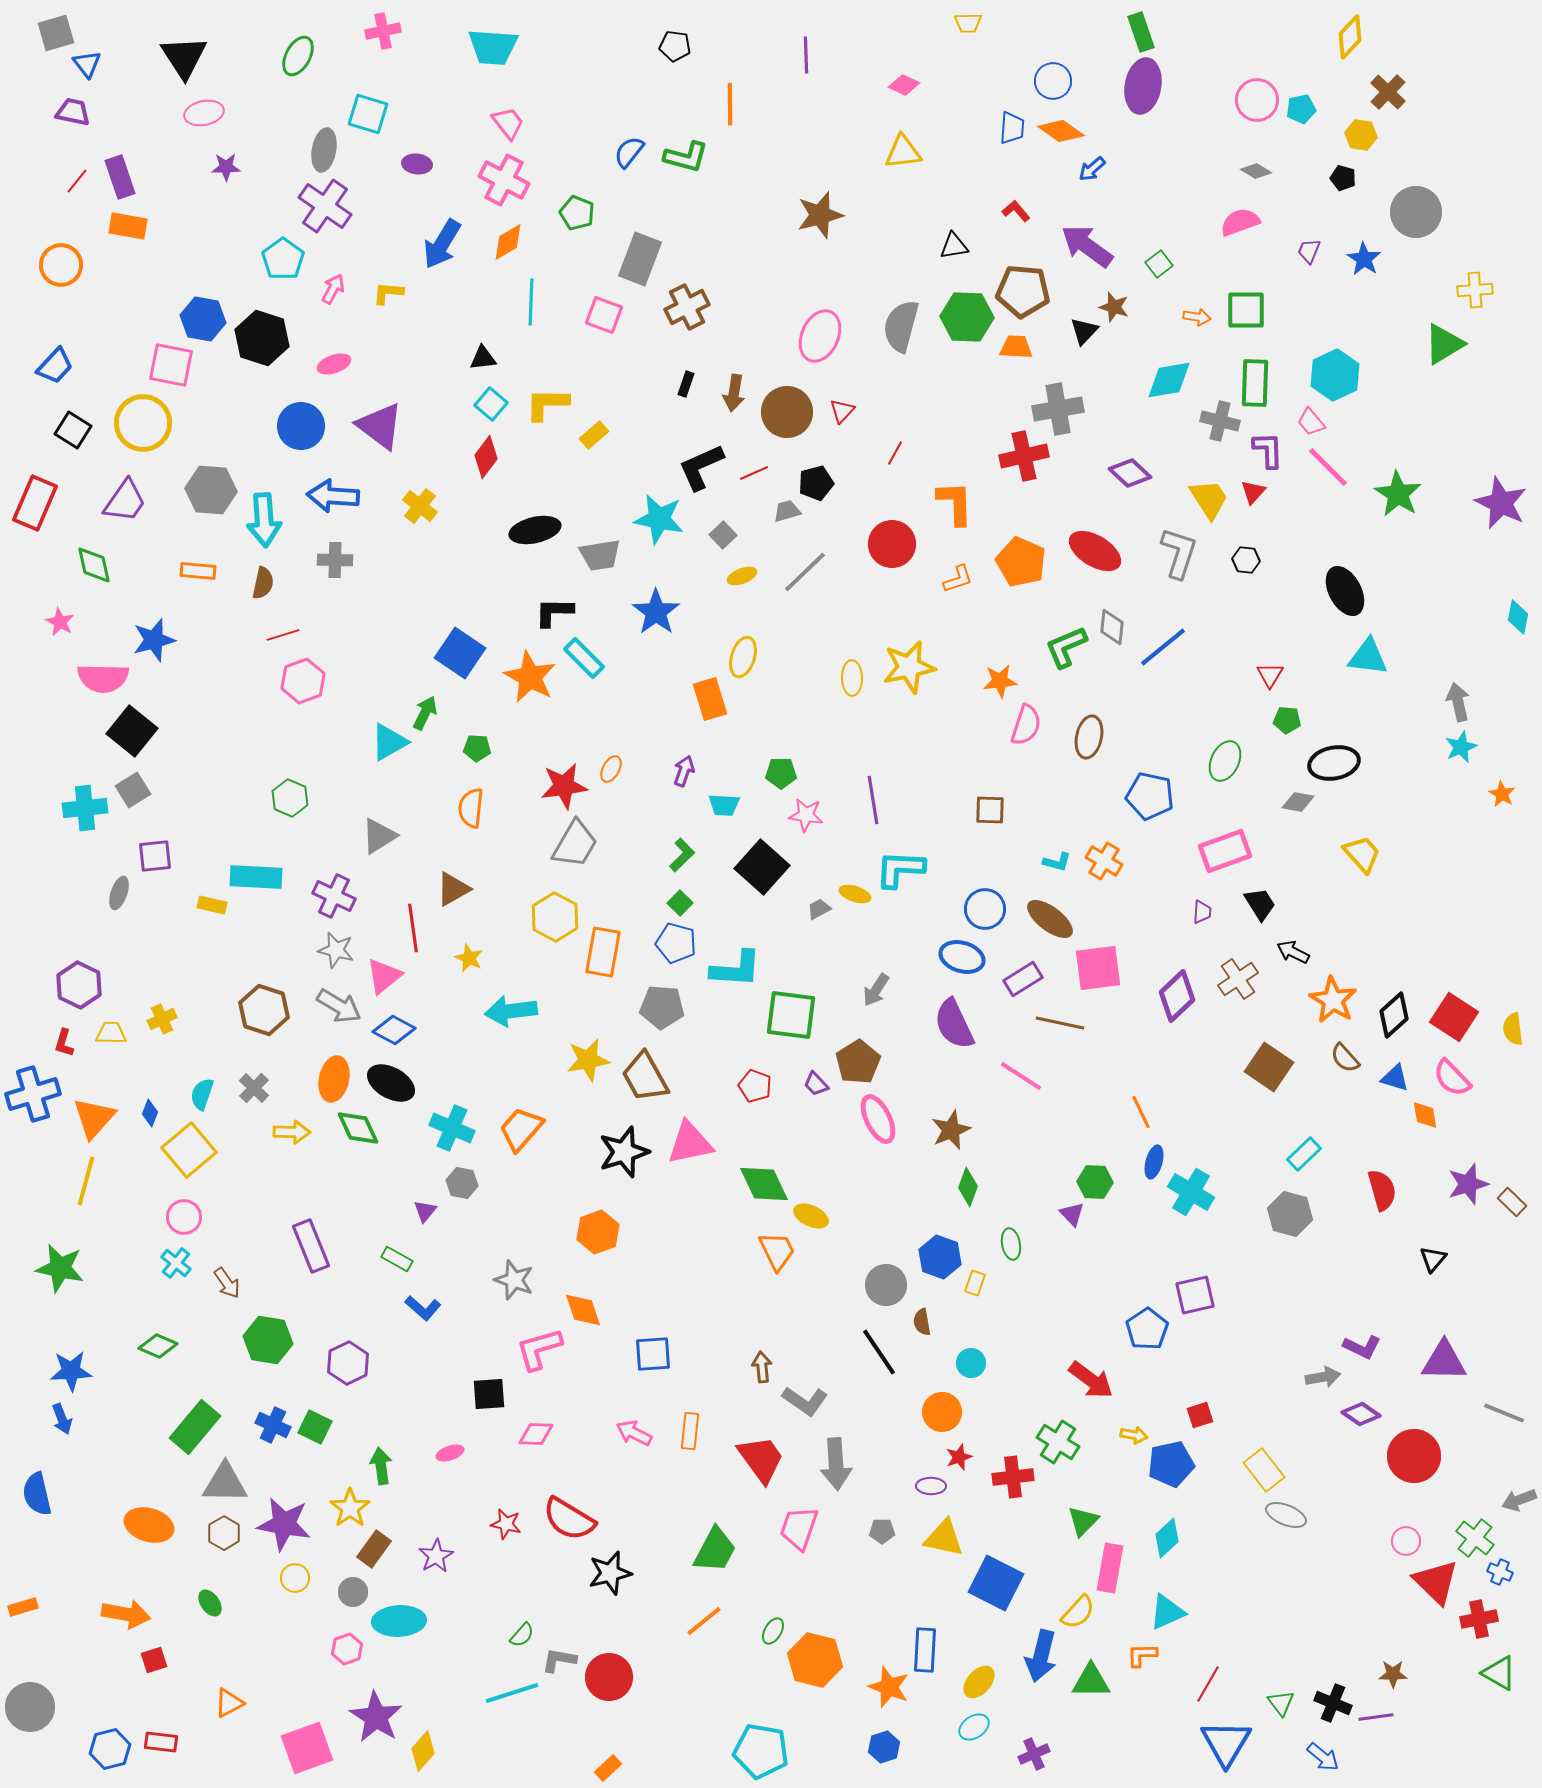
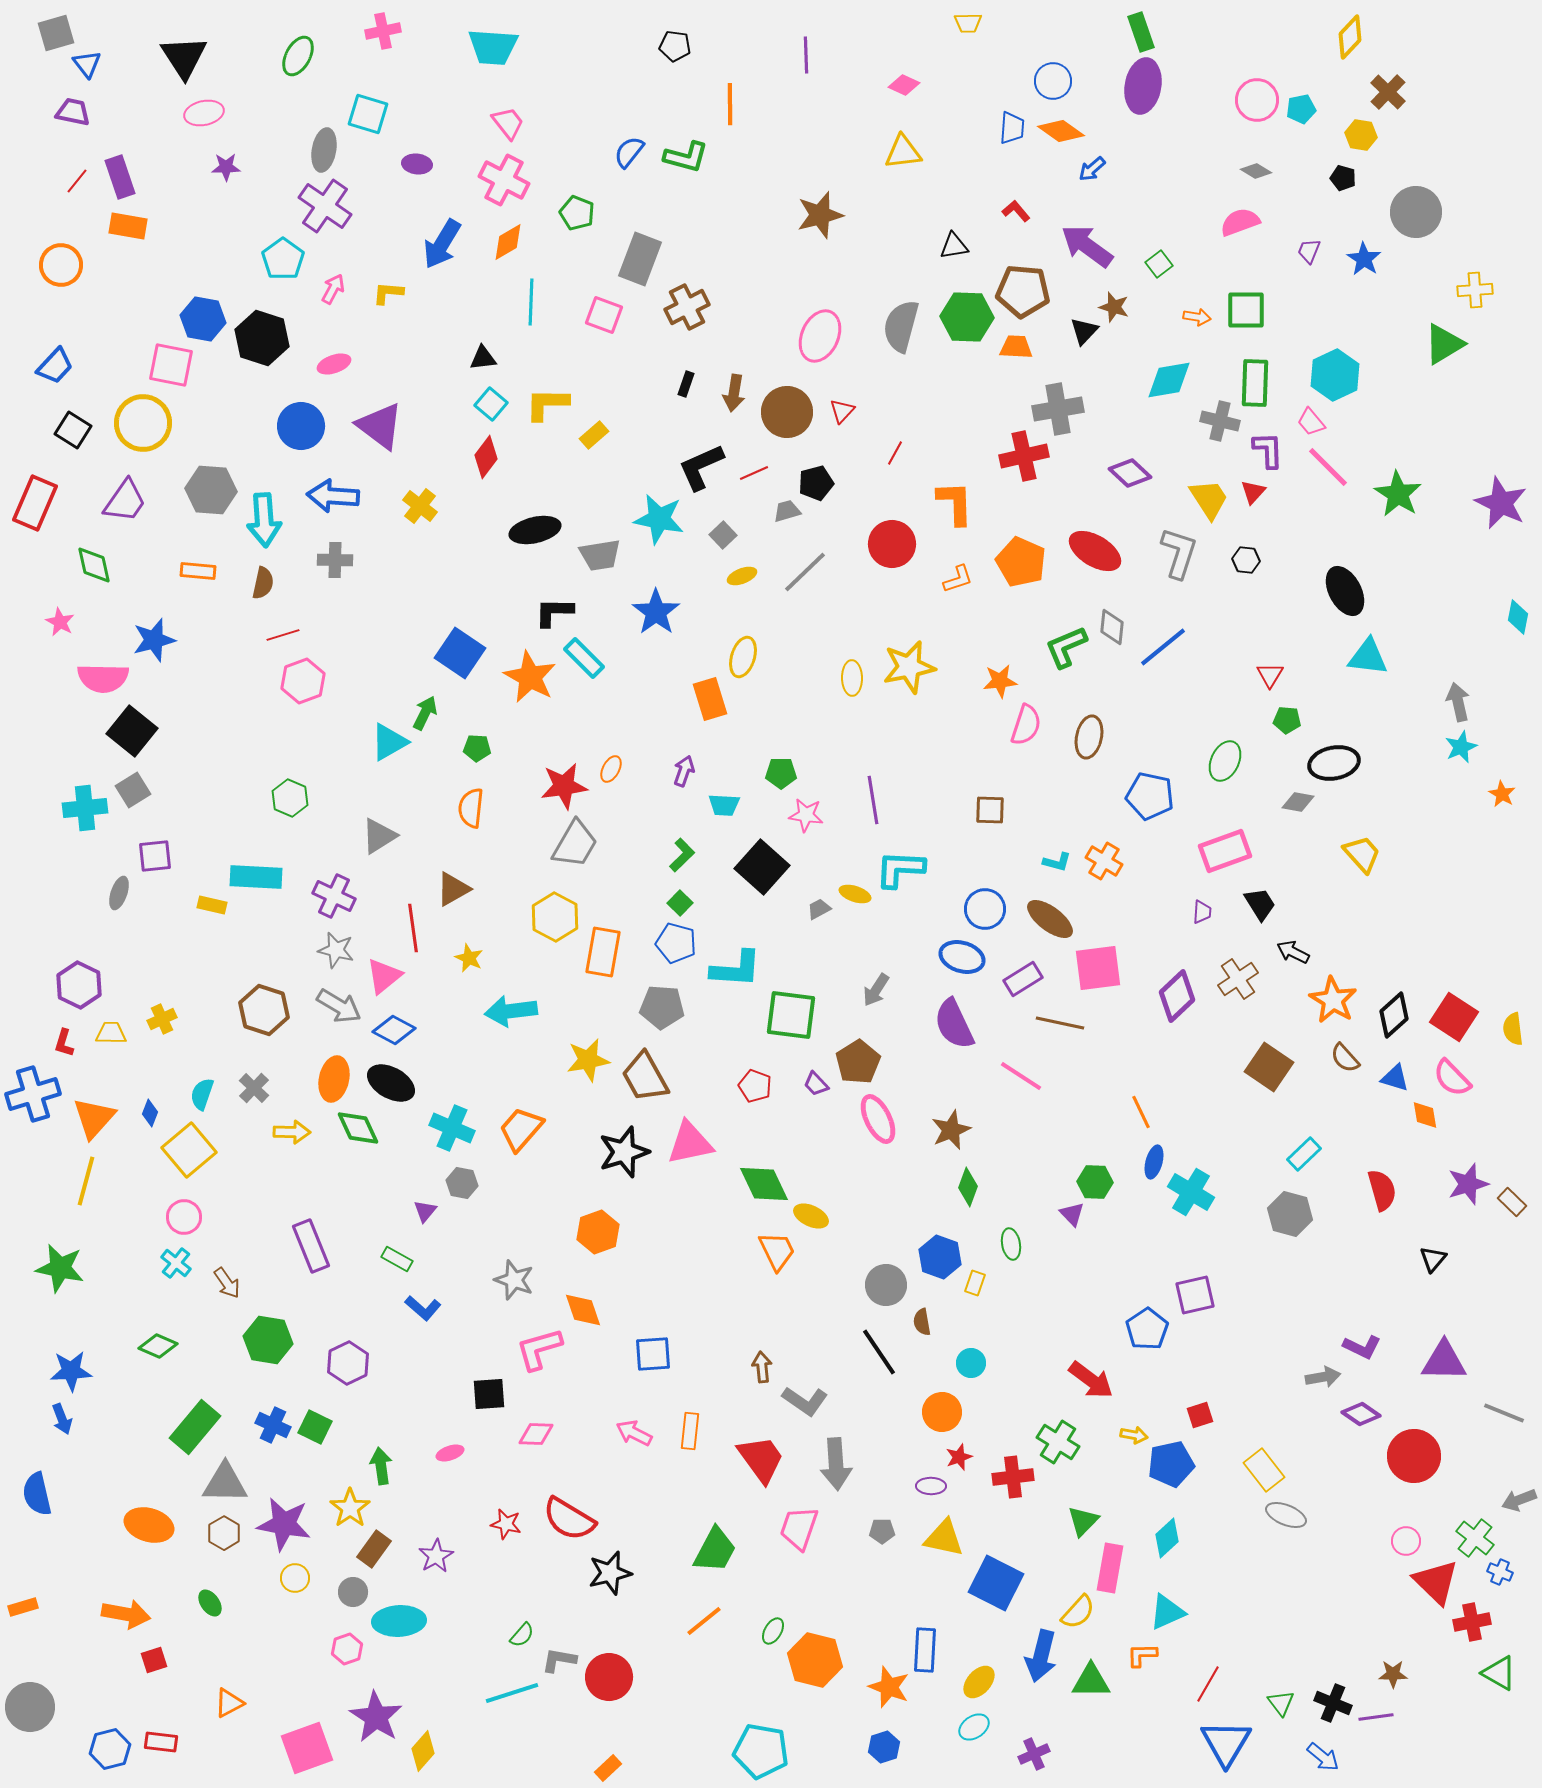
red cross at (1479, 1619): moved 7 px left, 3 px down
